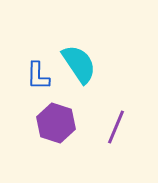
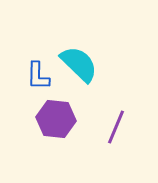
cyan semicircle: rotated 12 degrees counterclockwise
purple hexagon: moved 4 px up; rotated 12 degrees counterclockwise
